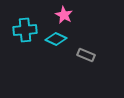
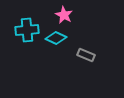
cyan cross: moved 2 px right
cyan diamond: moved 1 px up
